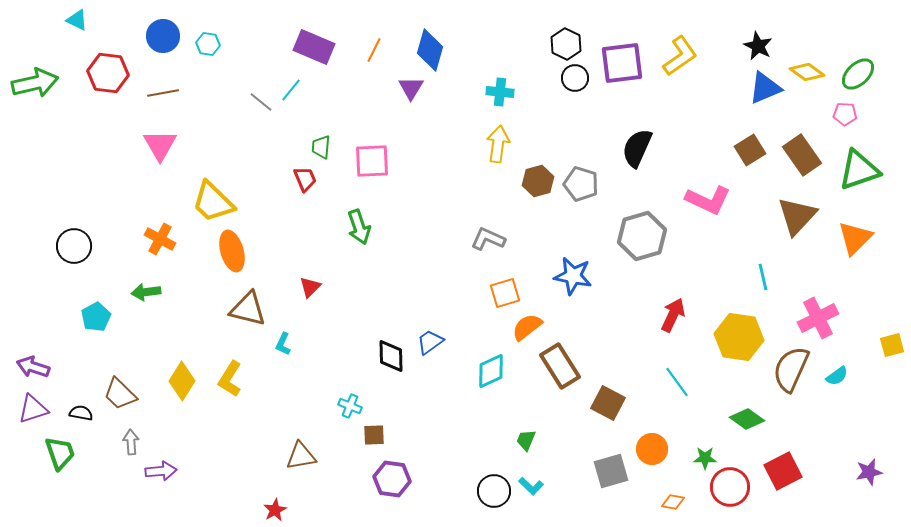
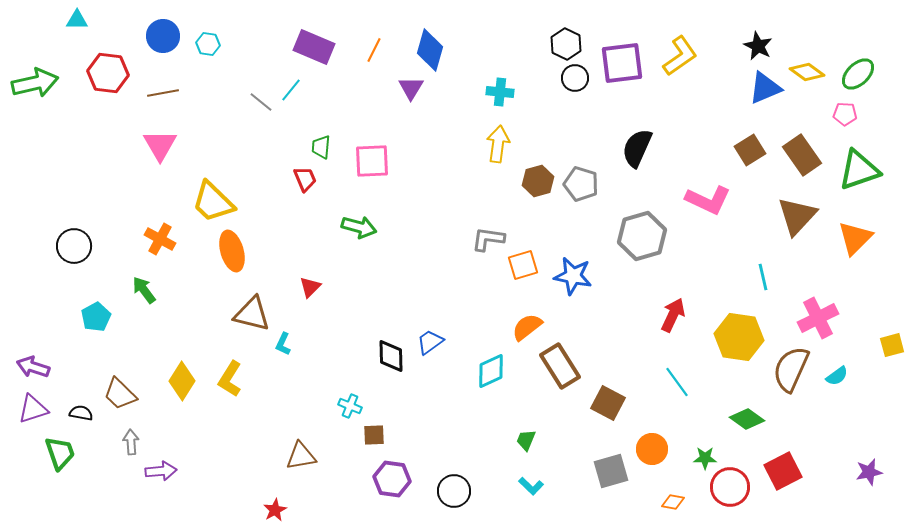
cyan triangle at (77, 20): rotated 25 degrees counterclockwise
green arrow at (359, 227): rotated 56 degrees counterclockwise
gray L-shape at (488, 239): rotated 16 degrees counterclockwise
green arrow at (146, 292): moved 2 px left, 2 px up; rotated 60 degrees clockwise
orange square at (505, 293): moved 18 px right, 28 px up
brown triangle at (248, 309): moved 4 px right, 5 px down
black circle at (494, 491): moved 40 px left
